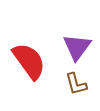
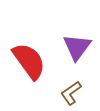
brown L-shape: moved 5 px left, 9 px down; rotated 70 degrees clockwise
